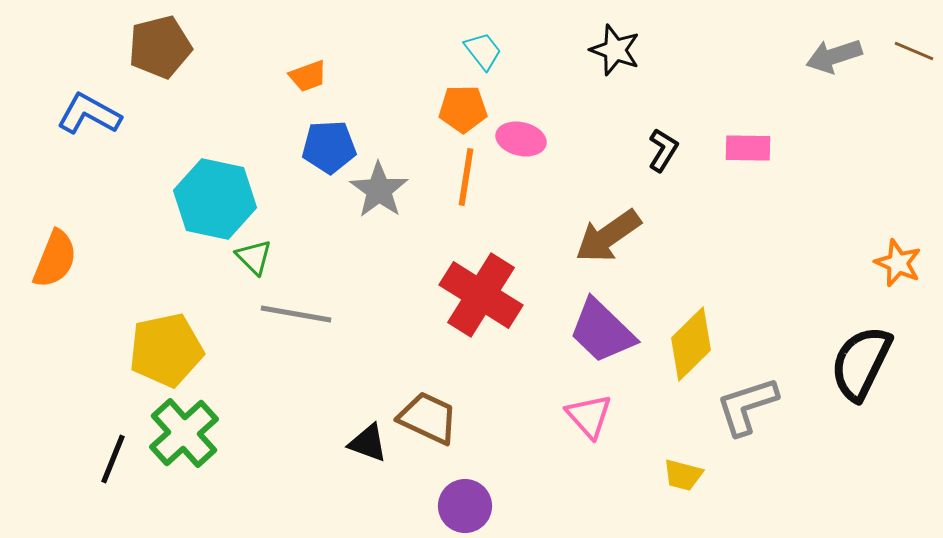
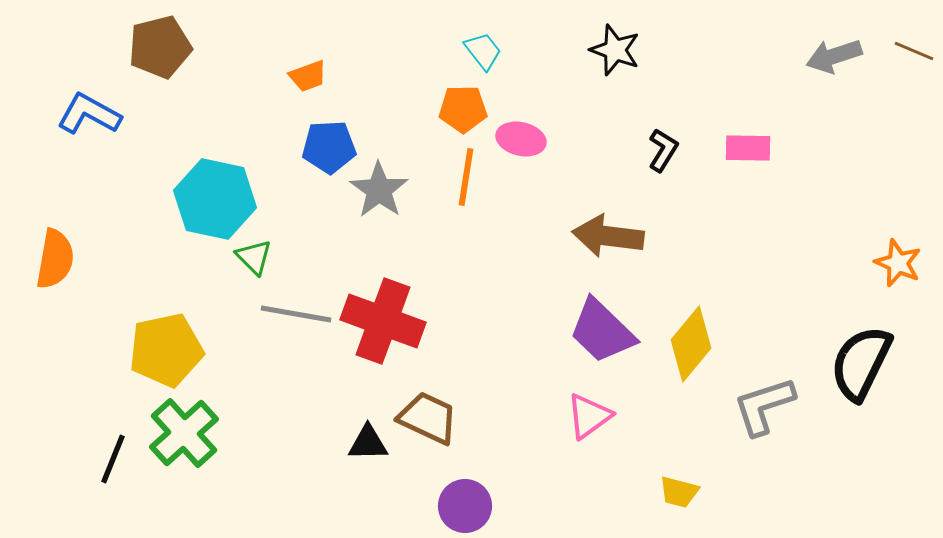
brown arrow: rotated 42 degrees clockwise
orange semicircle: rotated 12 degrees counterclockwise
red cross: moved 98 px left, 26 px down; rotated 12 degrees counterclockwise
yellow diamond: rotated 6 degrees counterclockwise
gray L-shape: moved 17 px right
pink triangle: rotated 36 degrees clockwise
black triangle: rotated 21 degrees counterclockwise
yellow trapezoid: moved 4 px left, 17 px down
